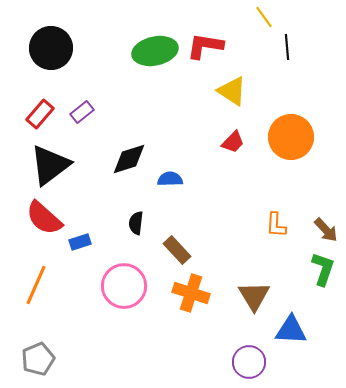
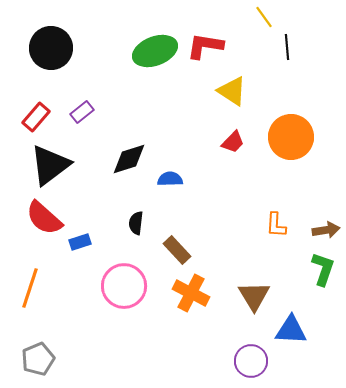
green ellipse: rotated 9 degrees counterclockwise
red rectangle: moved 4 px left, 3 px down
brown arrow: rotated 56 degrees counterclockwise
orange line: moved 6 px left, 3 px down; rotated 6 degrees counterclockwise
orange cross: rotated 9 degrees clockwise
purple circle: moved 2 px right, 1 px up
